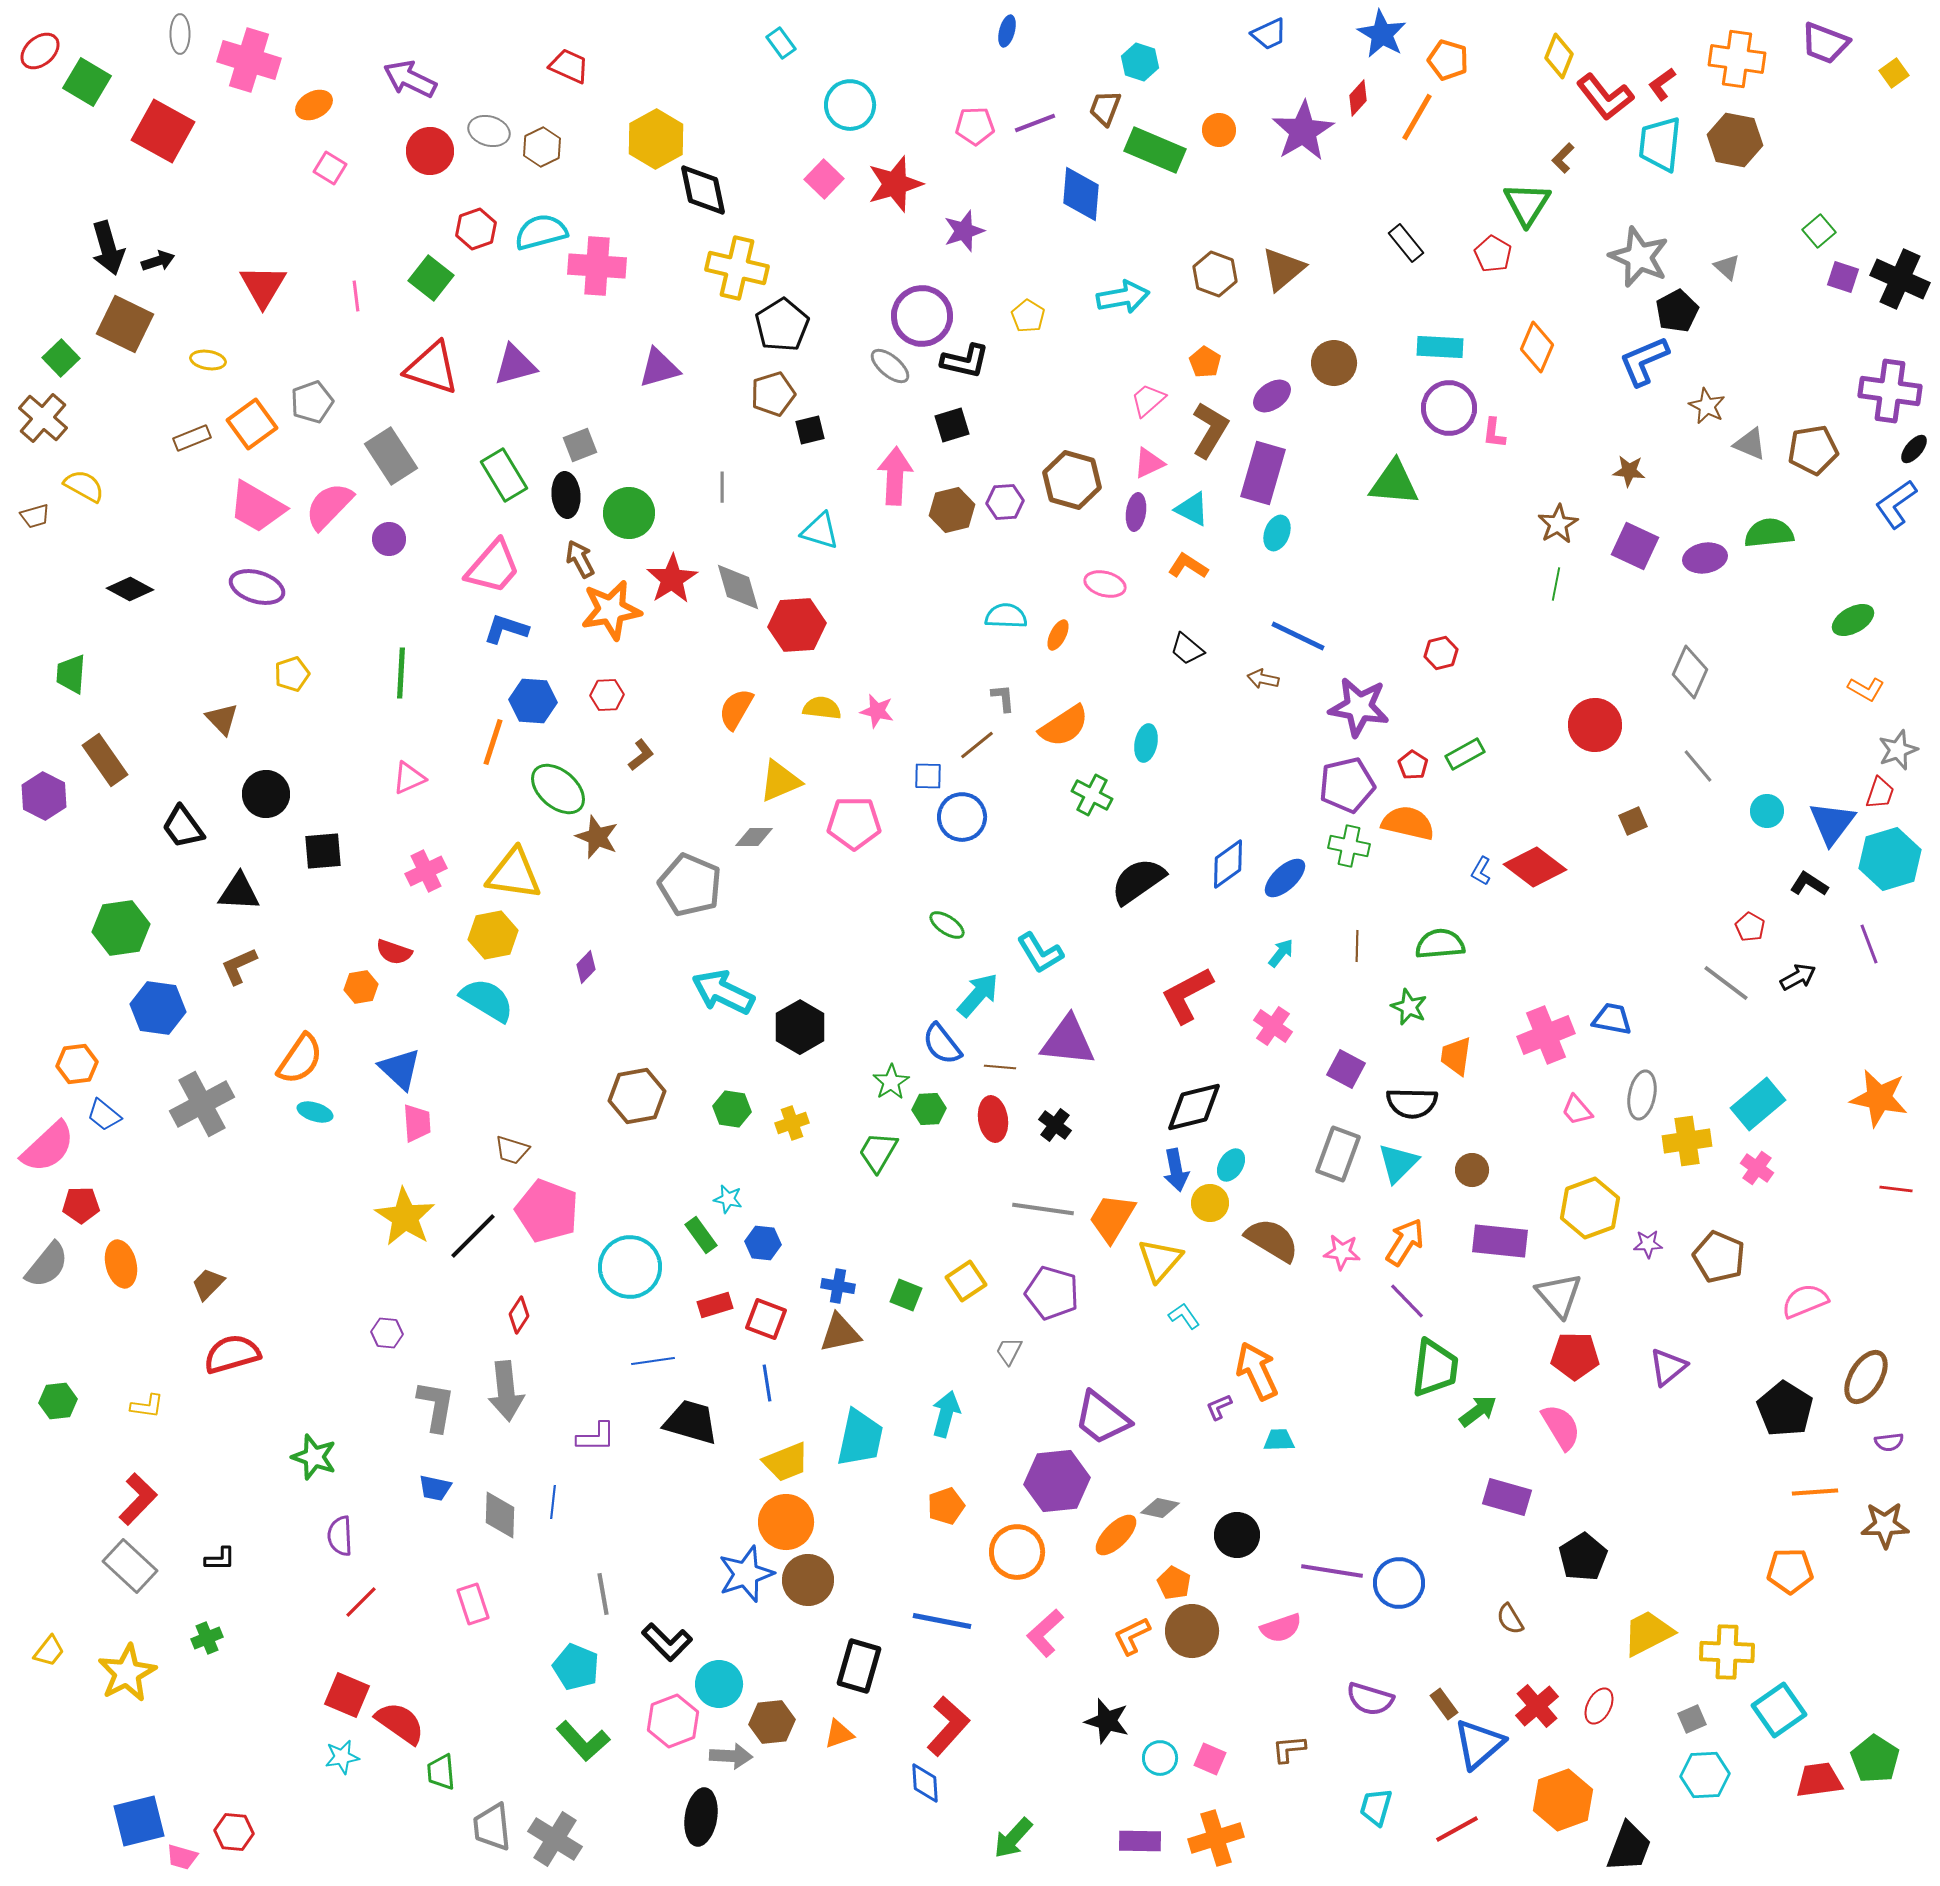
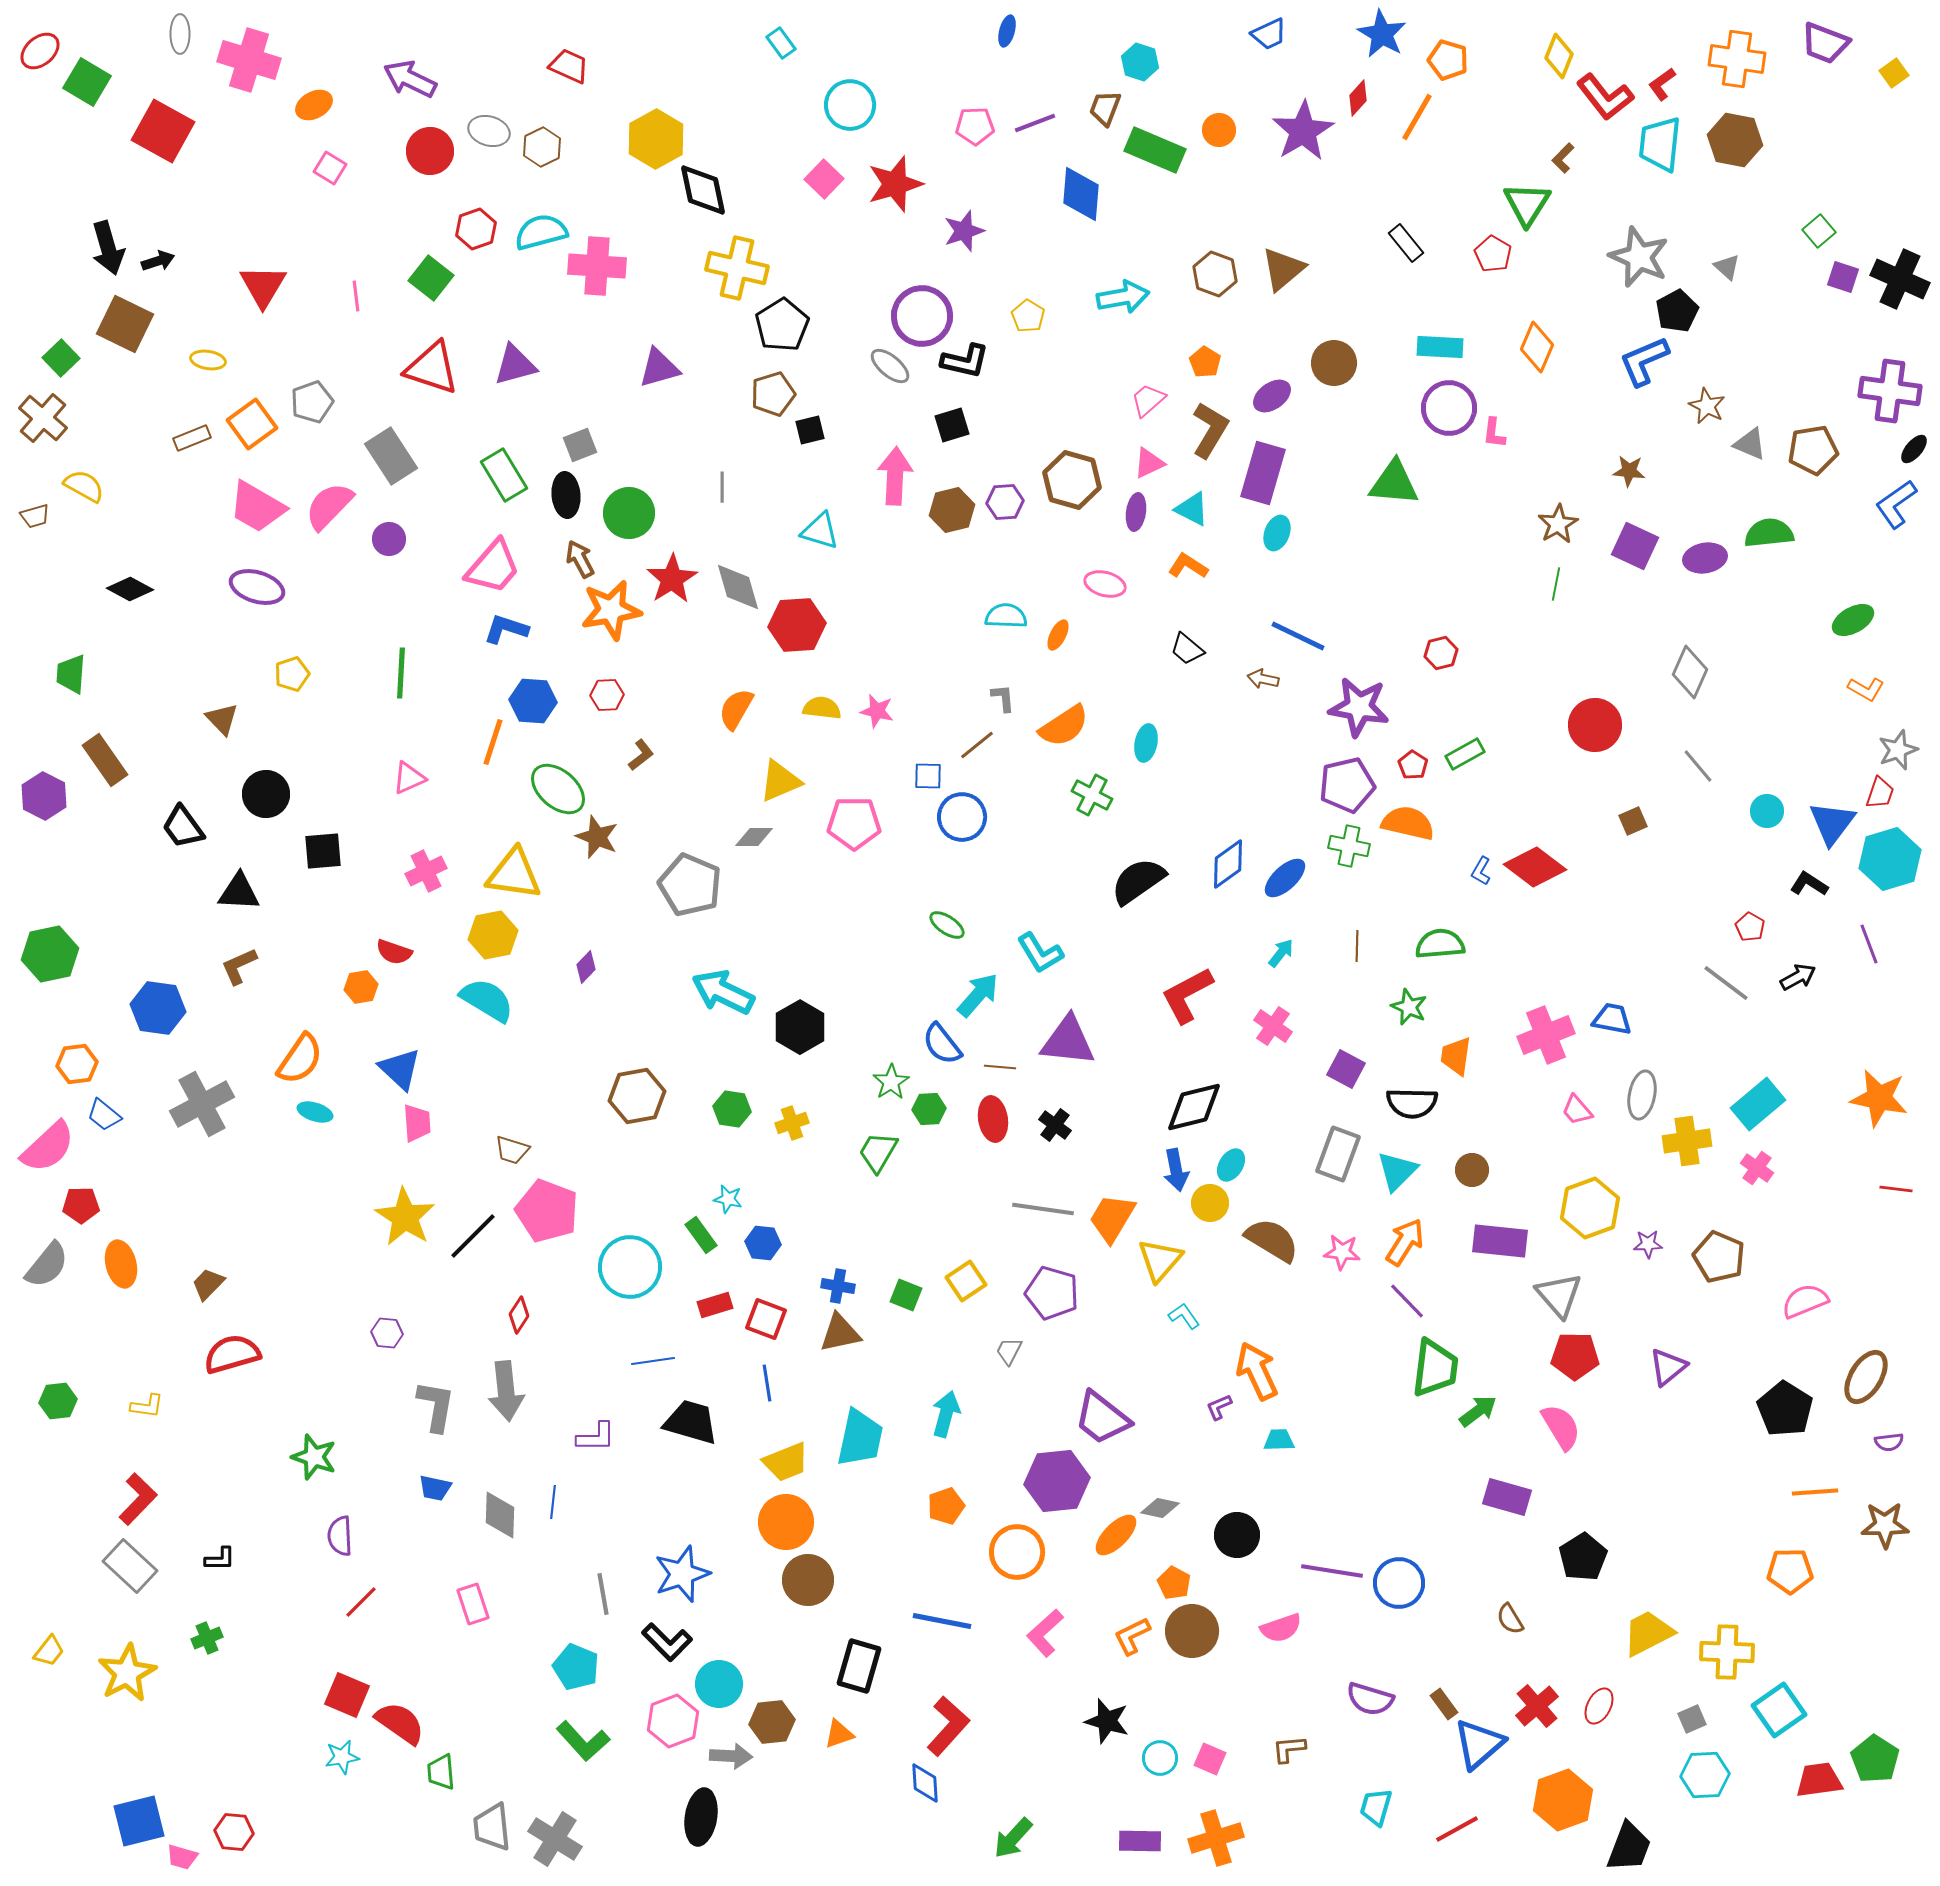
green hexagon at (121, 928): moved 71 px left, 26 px down; rotated 4 degrees counterclockwise
cyan triangle at (1398, 1163): moved 1 px left, 8 px down
blue star at (746, 1574): moved 64 px left
